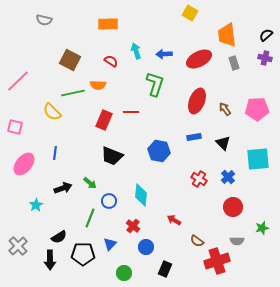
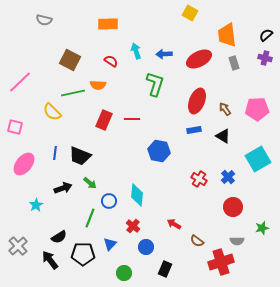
pink line at (18, 81): moved 2 px right, 1 px down
red line at (131, 112): moved 1 px right, 7 px down
blue rectangle at (194, 137): moved 7 px up
black triangle at (223, 143): moved 7 px up; rotated 14 degrees counterclockwise
black trapezoid at (112, 156): moved 32 px left
cyan square at (258, 159): rotated 25 degrees counterclockwise
cyan diamond at (141, 195): moved 4 px left
red arrow at (174, 220): moved 4 px down
black arrow at (50, 260): rotated 144 degrees clockwise
red cross at (217, 261): moved 4 px right, 1 px down
